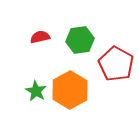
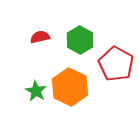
green hexagon: rotated 24 degrees counterclockwise
orange hexagon: moved 3 px up; rotated 6 degrees counterclockwise
